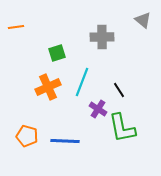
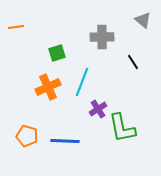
black line: moved 14 px right, 28 px up
purple cross: rotated 24 degrees clockwise
